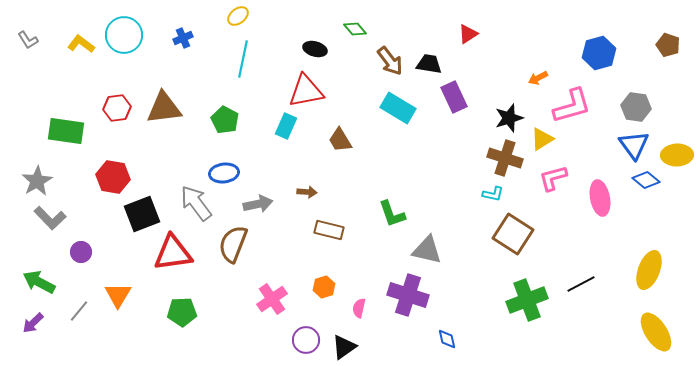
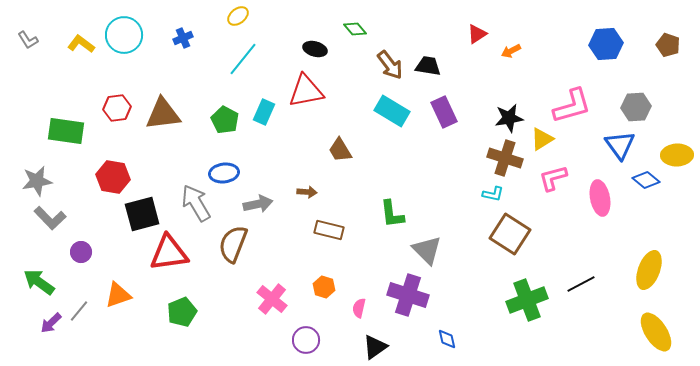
red triangle at (468, 34): moved 9 px right
blue hexagon at (599, 53): moved 7 px right, 9 px up; rotated 12 degrees clockwise
cyan line at (243, 59): rotated 27 degrees clockwise
brown arrow at (390, 61): moved 4 px down
black trapezoid at (429, 64): moved 1 px left, 2 px down
orange arrow at (538, 78): moved 27 px left, 27 px up
purple rectangle at (454, 97): moved 10 px left, 15 px down
gray hexagon at (636, 107): rotated 12 degrees counterclockwise
brown triangle at (164, 108): moved 1 px left, 6 px down
cyan rectangle at (398, 108): moved 6 px left, 3 px down
black star at (509, 118): rotated 8 degrees clockwise
cyan rectangle at (286, 126): moved 22 px left, 14 px up
brown trapezoid at (340, 140): moved 10 px down
blue triangle at (634, 145): moved 14 px left
gray star at (37, 181): rotated 20 degrees clockwise
gray arrow at (196, 203): rotated 6 degrees clockwise
black square at (142, 214): rotated 6 degrees clockwise
green L-shape at (392, 214): rotated 12 degrees clockwise
brown square at (513, 234): moved 3 px left
gray triangle at (427, 250): rotated 32 degrees clockwise
red triangle at (173, 253): moved 4 px left
green arrow at (39, 282): rotated 8 degrees clockwise
orange hexagon at (324, 287): rotated 25 degrees counterclockwise
orange triangle at (118, 295): rotated 40 degrees clockwise
pink cross at (272, 299): rotated 16 degrees counterclockwise
green pentagon at (182, 312): rotated 20 degrees counterclockwise
purple arrow at (33, 323): moved 18 px right
black triangle at (344, 347): moved 31 px right
